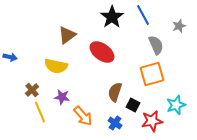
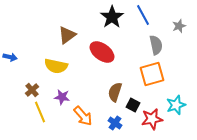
gray semicircle: rotated 12 degrees clockwise
red star: moved 2 px up
